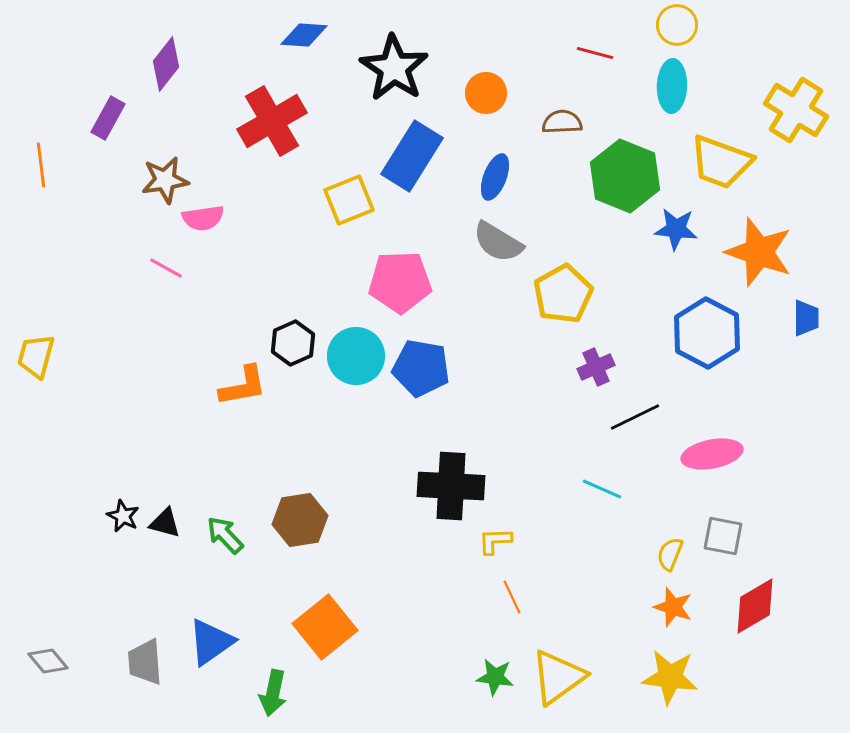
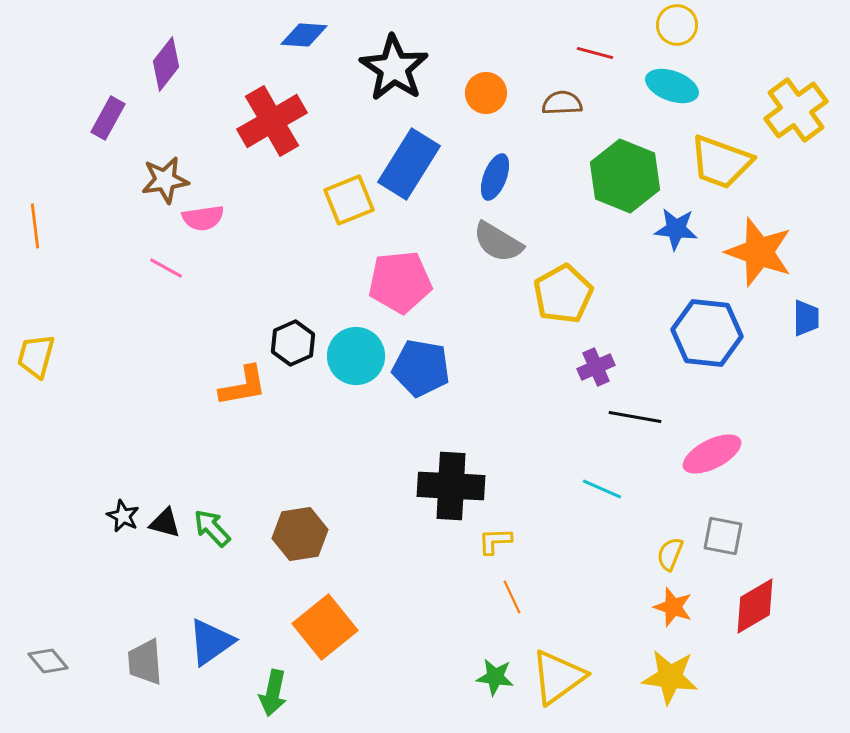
cyan ellipse at (672, 86): rotated 72 degrees counterclockwise
yellow cross at (796, 110): rotated 22 degrees clockwise
brown semicircle at (562, 122): moved 19 px up
blue rectangle at (412, 156): moved 3 px left, 8 px down
orange line at (41, 165): moved 6 px left, 61 px down
pink pentagon at (400, 282): rotated 4 degrees counterclockwise
blue hexagon at (707, 333): rotated 22 degrees counterclockwise
black line at (635, 417): rotated 36 degrees clockwise
pink ellipse at (712, 454): rotated 16 degrees counterclockwise
brown hexagon at (300, 520): moved 14 px down
green arrow at (225, 535): moved 13 px left, 7 px up
